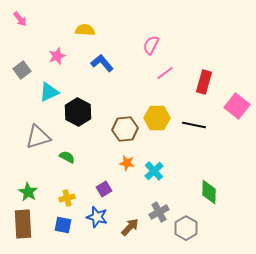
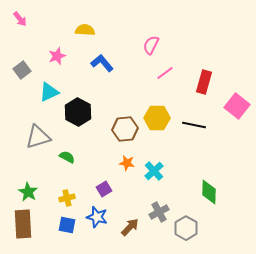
blue square: moved 4 px right
